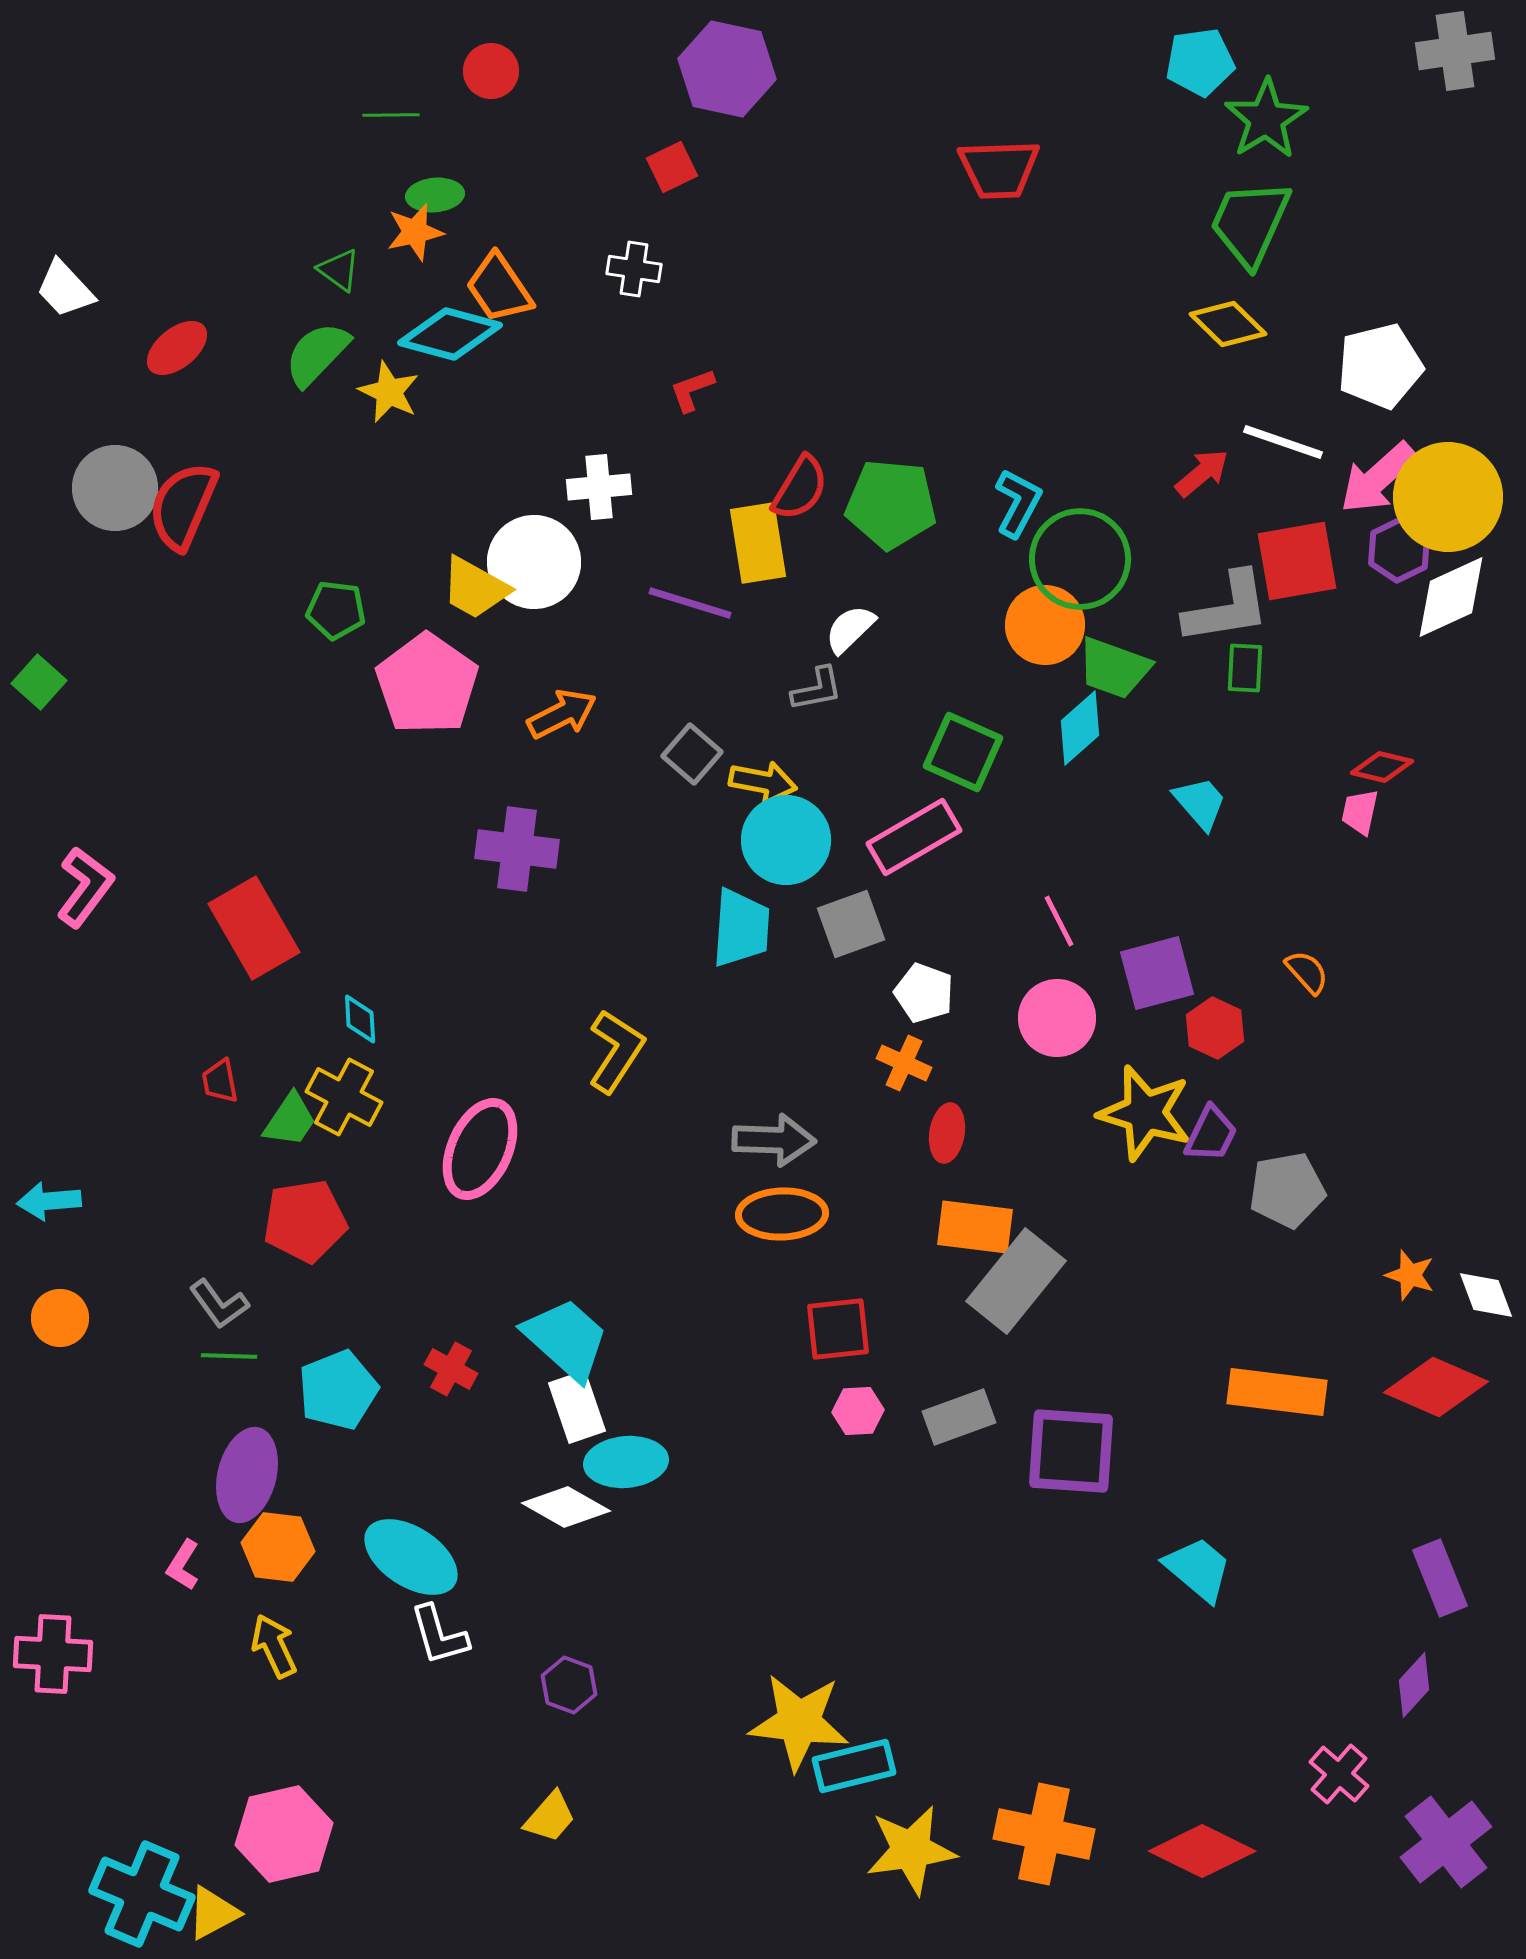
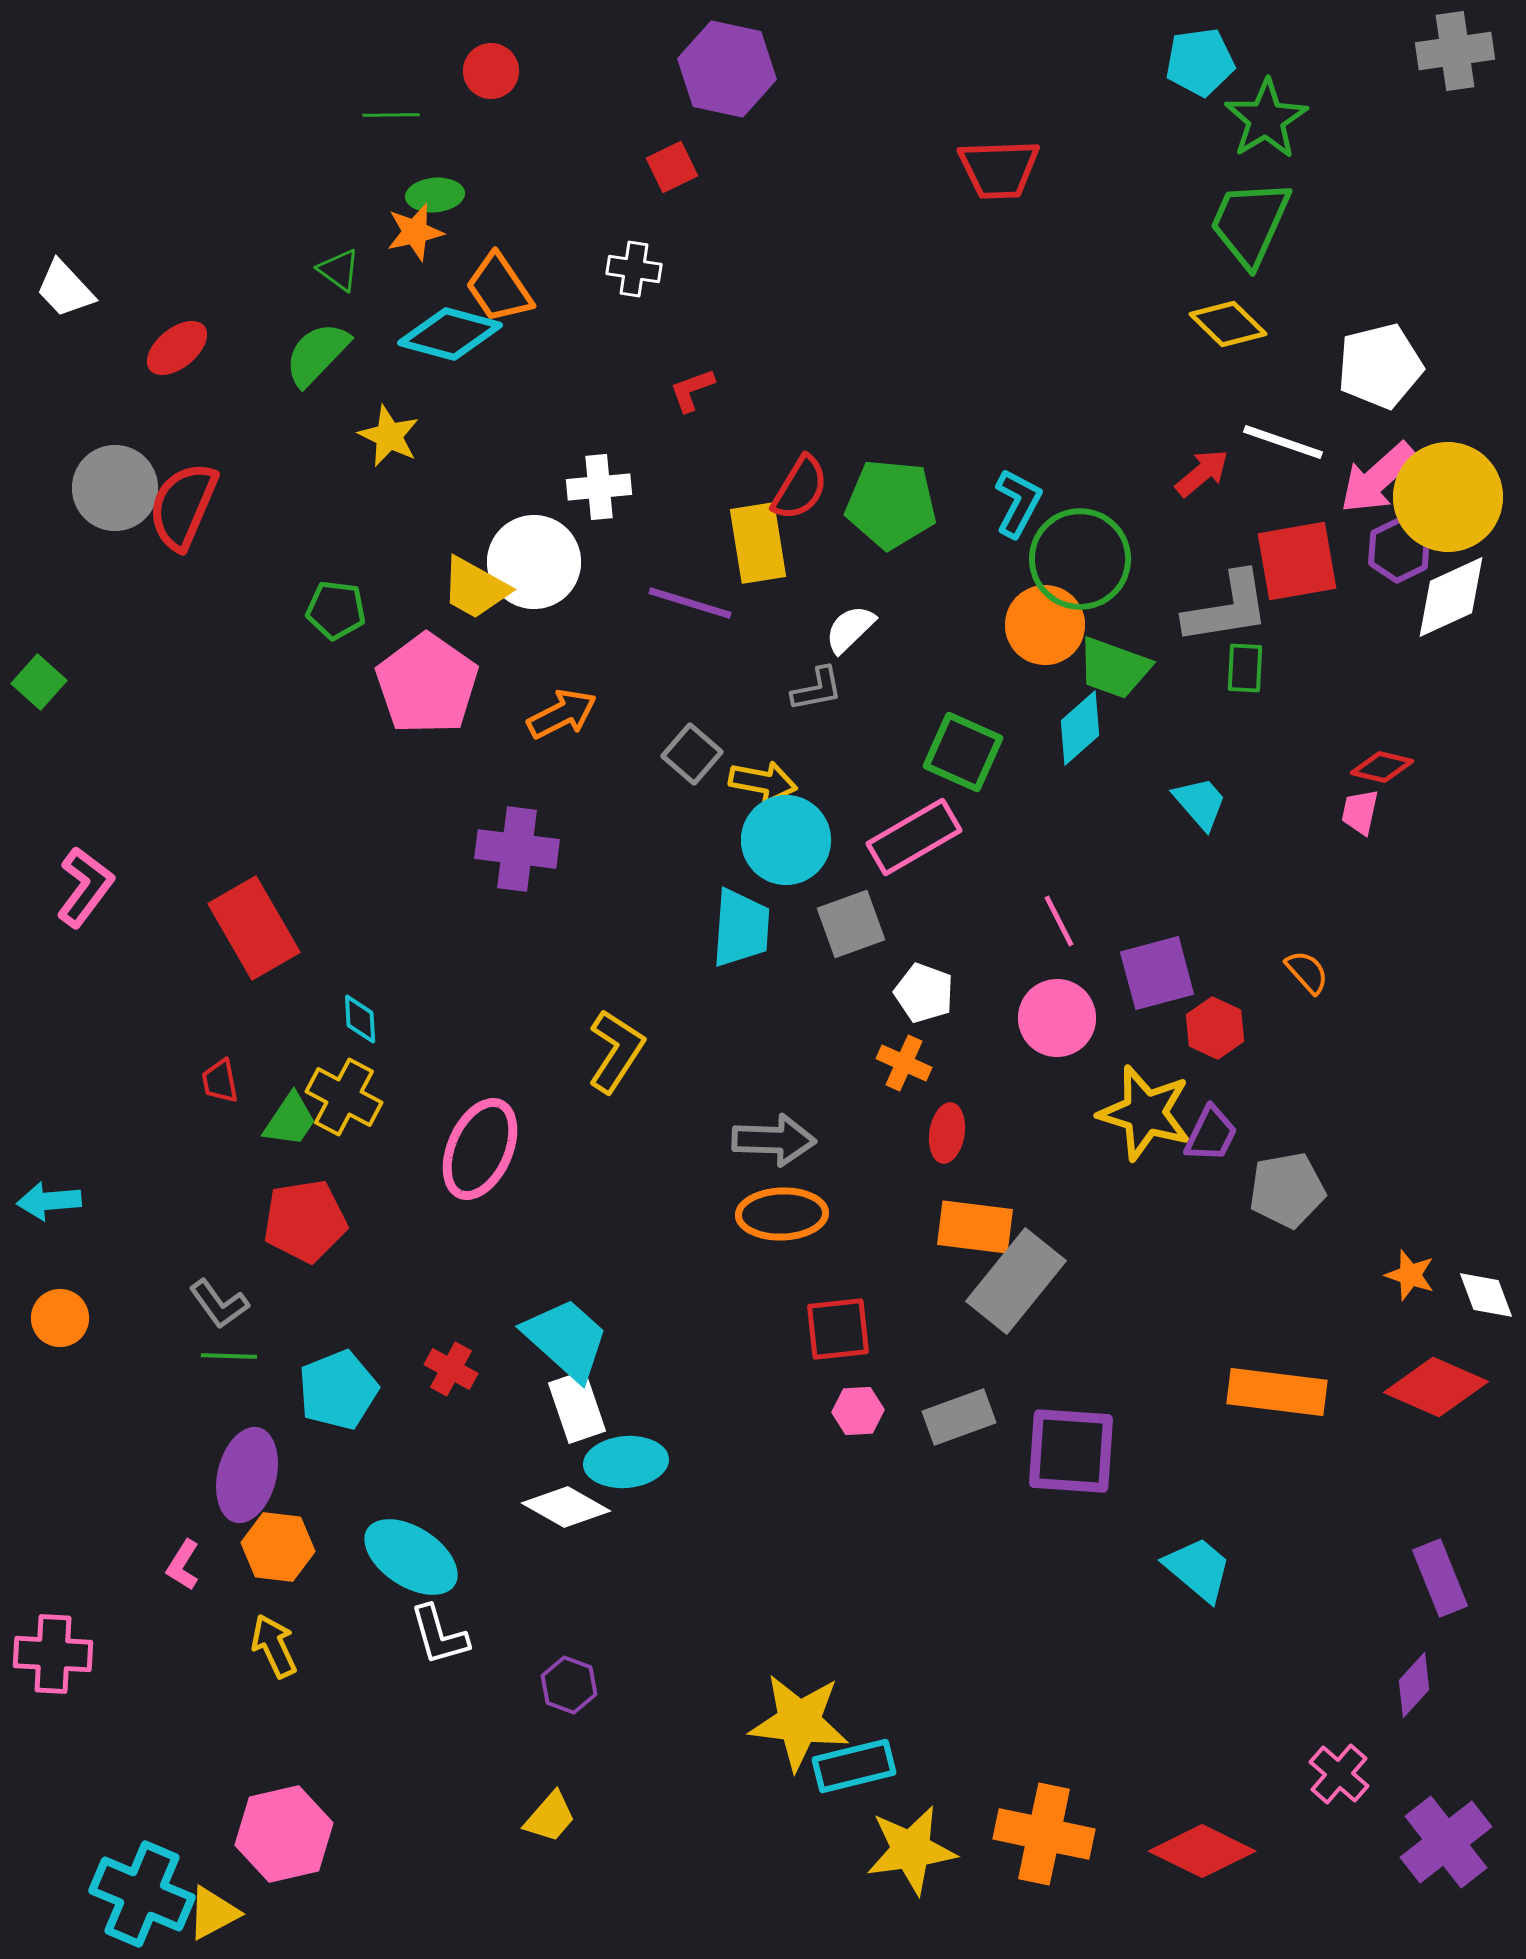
yellow star at (389, 392): moved 44 px down
